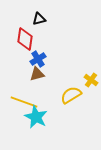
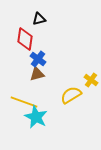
blue cross: rotated 21 degrees counterclockwise
